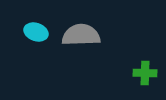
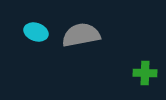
gray semicircle: rotated 9 degrees counterclockwise
